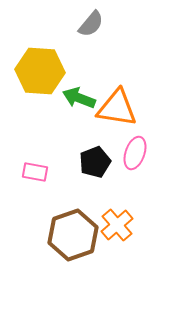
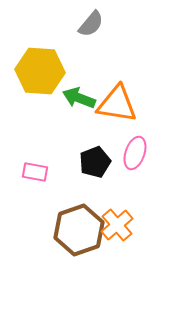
orange triangle: moved 4 px up
brown hexagon: moved 6 px right, 5 px up
